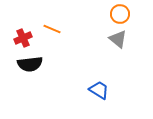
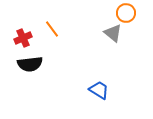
orange circle: moved 6 px right, 1 px up
orange line: rotated 30 degrees clockwise
gray triangle: moved 5 px left, 6 px up
